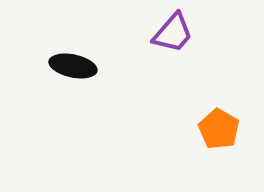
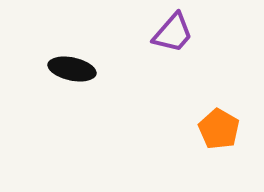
black ellipse: moved 1 px left, 3 px down
